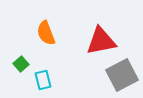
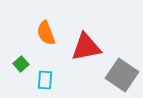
red triangle: moved 15 px left, 6 px down
gray square: rotated 28 degrees counterclockwise
cyan rectangle: moved 2 px right; rotated 18 degrees clockwise
